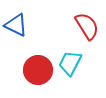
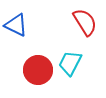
red semicircle: moved 2 px left, 4 px up
